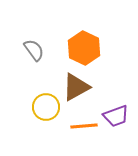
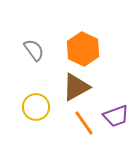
orange hexagon: moved 1 px left, 1 px down
yellow circle: moved 10 px left
orange line: moved 3 px up; rotated 60 degrees clockwise
